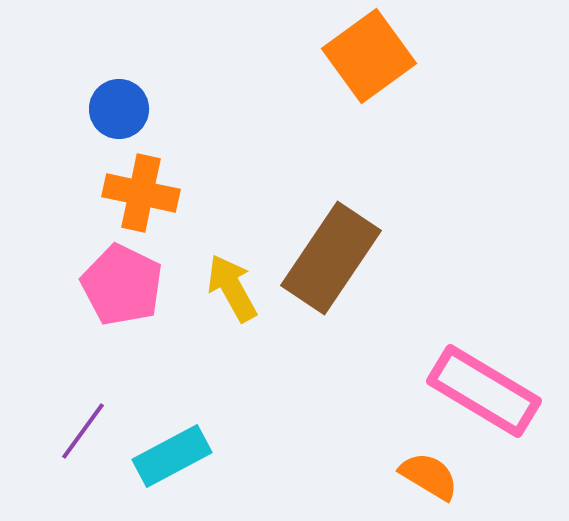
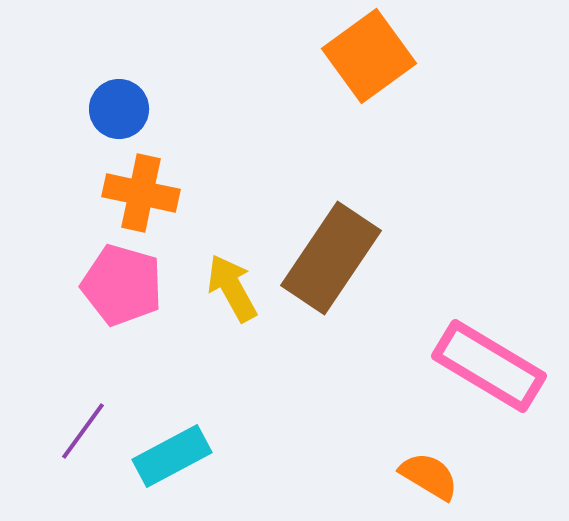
pink pentagon: rotated 10 degrees counterclockwise
pink rectangle: moved 5 px right, 25 px up
